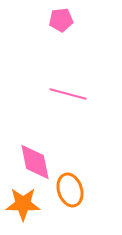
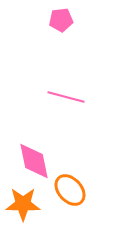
pink line: moved 2 px left, 3 px down
pink diamond: moved 1 px left, 1 px up
orange ellipse: rotated 24 degrees counterclockwise
